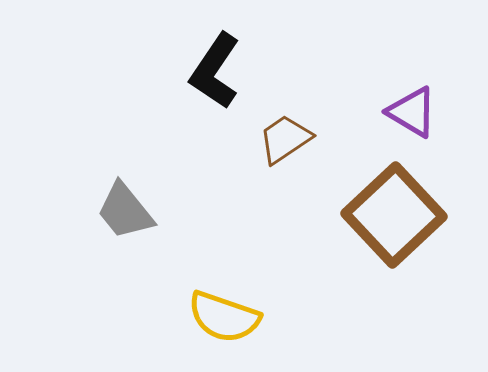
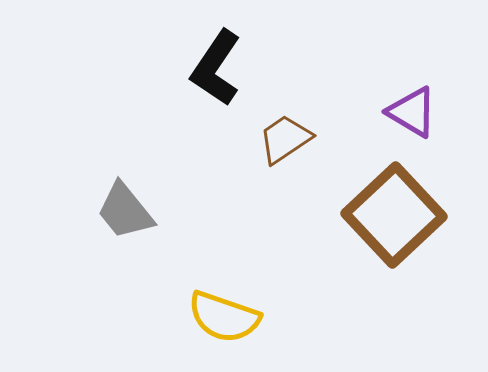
black L-shape: moved 1 px right, 3 px up
